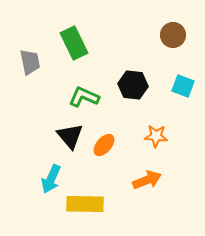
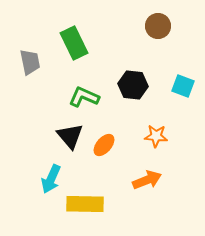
brown circle: moved 15 px left, 9 px up
